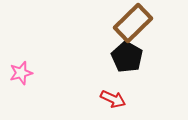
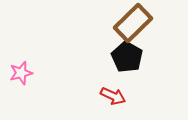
red arrow: moved 3 px up
